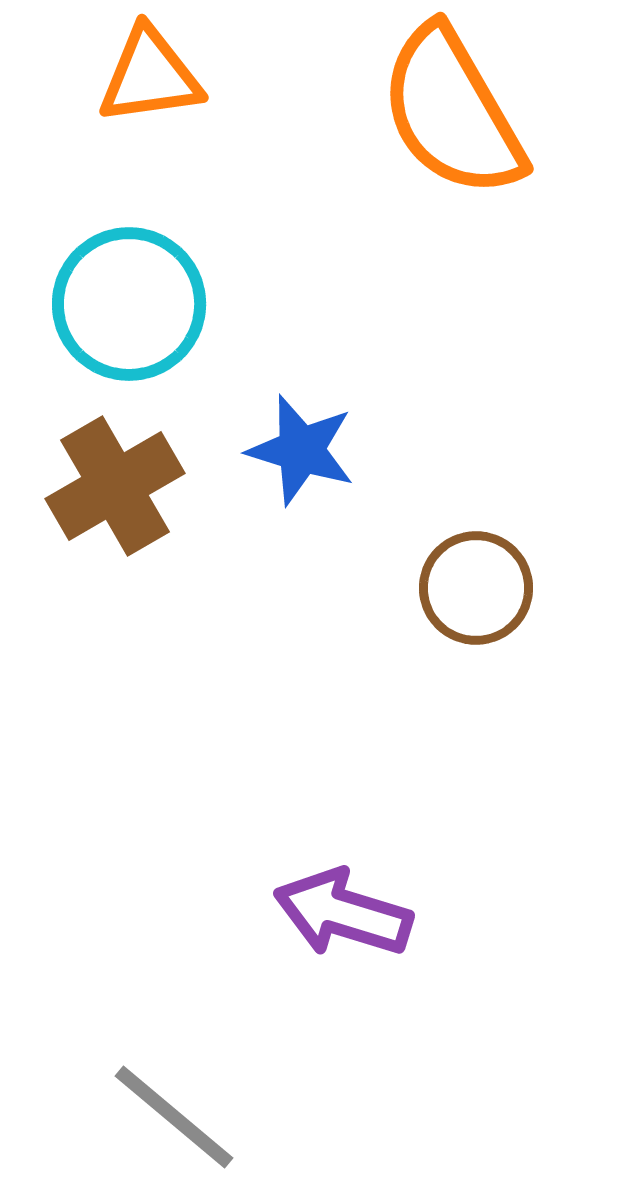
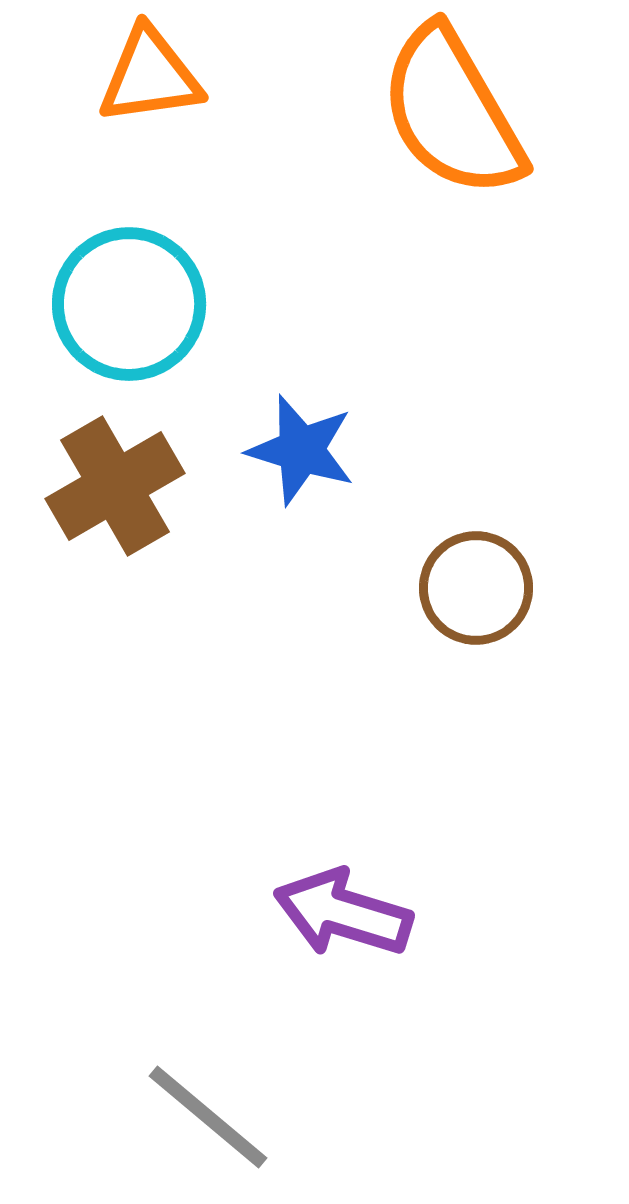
gray line: moved 34 px right
